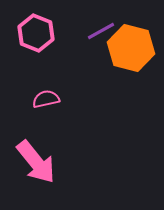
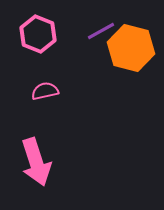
pink hexagon: moved 2 px right, 1 px down
pink semicircle: moved 1 px left, 8 px up
pink arrow: rotated 21 degrees clockwise
